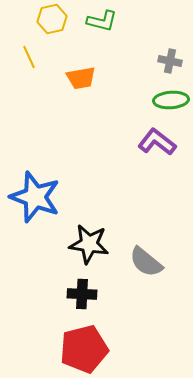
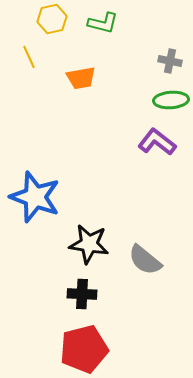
green L-shape: moved 1 px right, 2 px down
gray semicircle: moved 1 px left, 2 px up
